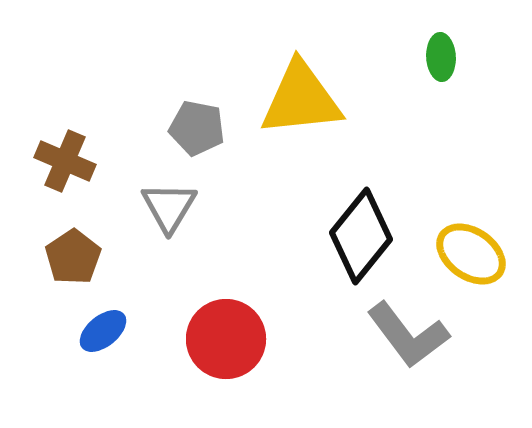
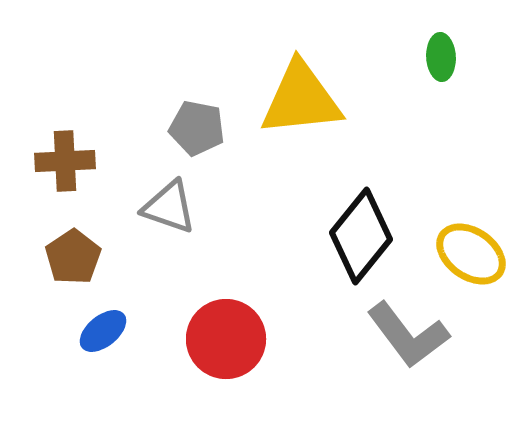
brown cross: rotated 26 degrees counterclockwise
gray triangle: rotated 42 degrees counterclockwise
